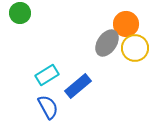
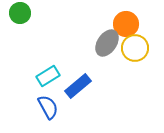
cyan rectangle: moved 1 px right, 1 px down
